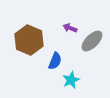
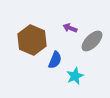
brown hexagon: moved 3 px right
blue semicircle: moved 1 px up
cyan star: moved 4 px right, 4 px up
